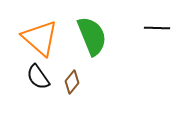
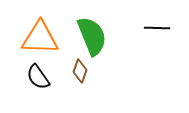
orange triangle: rotated 39 degrees counterclockwise
brown diamond: moved 8 px right, 11 px up; rotated 20 degrees counterclockwise
